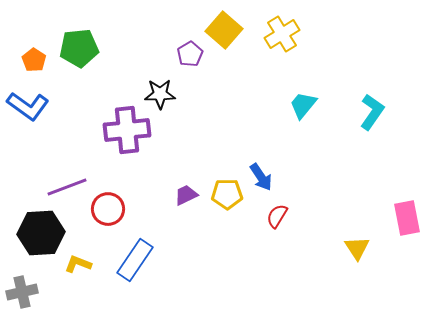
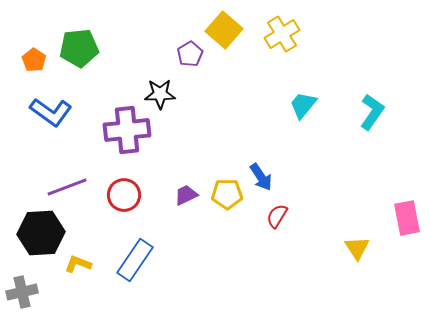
blue L-shape: moved 23 px right, 6 px down
red circle: moved 16 px right, 14 px up
